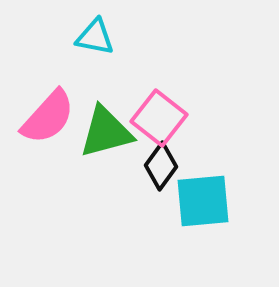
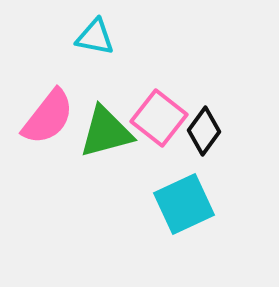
pink semicircle: rotated 4 degrees counterclockwise
black diamond: moved 43 px right, 35 px up
cyan square: moved 19 px left, 3 px down; rotated 20 degrees counterclockwise
